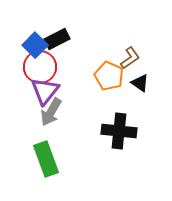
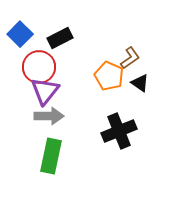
black rectangle: moved 3 px right, 1 px up
blue square: moved 15 px left, 11 px up
red circle: moved 1 px left
gray arrow: moved 2 px left, 4 px down; rotated 120 degrees counterclockwise
black cross: rotated 28 degrees counterclockwise
green rectangle: moved 5 px right, 3 px up; rotated 32 degrees clockwise
